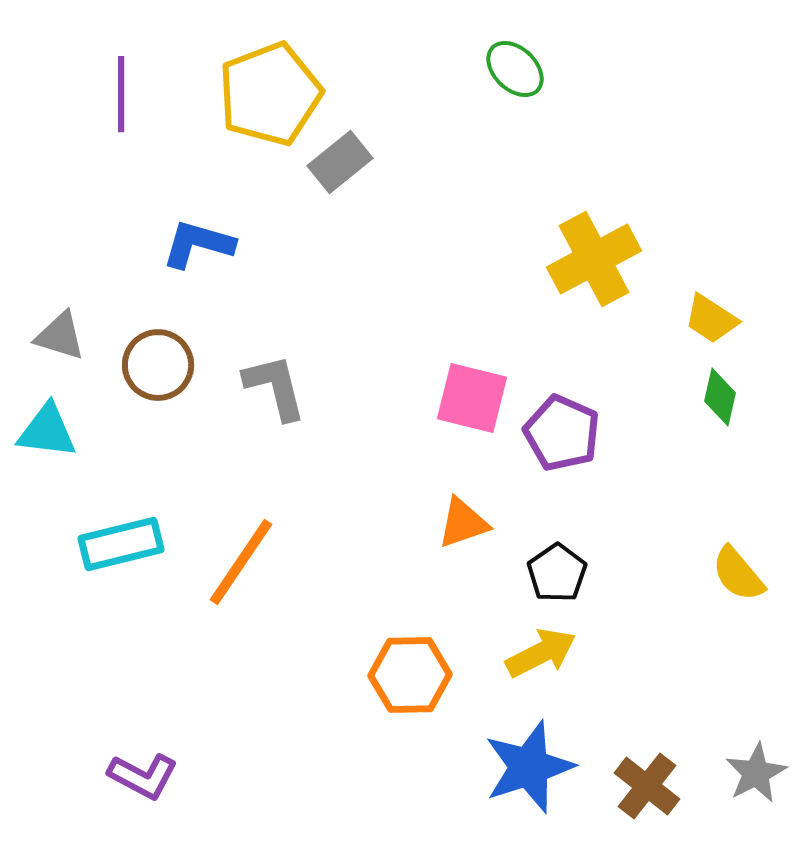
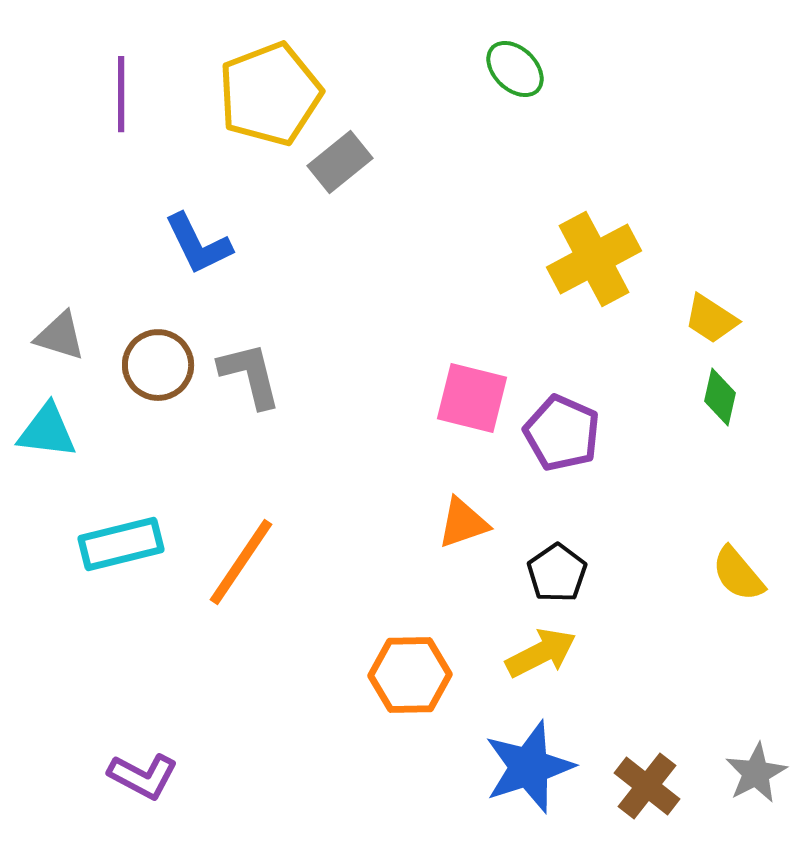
blue L-shape: rotated 132 degrees counterclockwise
gray L-shape: moved 25 px left, 12 px up
